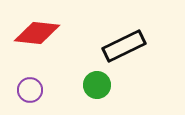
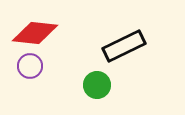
red diamond: moved 2 px left
purple circle: moved 24 px up
